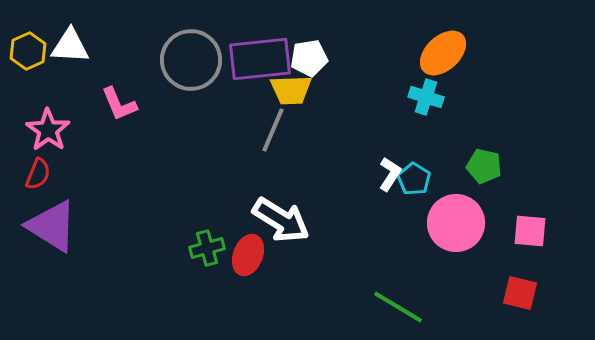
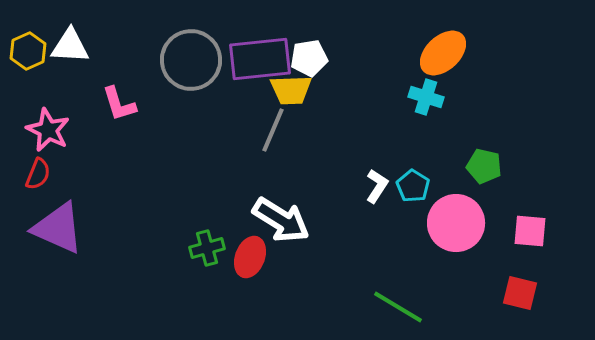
pink L-shape: rotated 6 degrees clockwise
pink star: rotated 9 degrees counterclockwise
white L-shape: moved 13 px left, 12 px down
cyan pentagon: moved 1 px left, 7 px down
purple triangle: moved 6 px right, 2 px down; rotated 8 degrees counterclockwise
red ellipse: moved 2 px right, 2 px down
